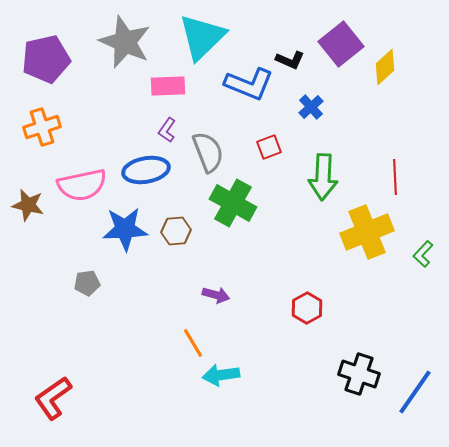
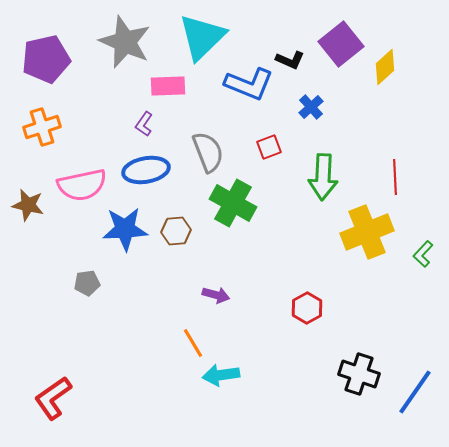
purple L-shape: moved 23 px left, 6 px up
